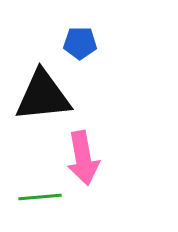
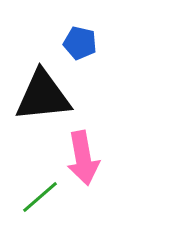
blue pentagon: rotated 12 degrees clockwise
green line: rotated 36 degrees counterclockwise
